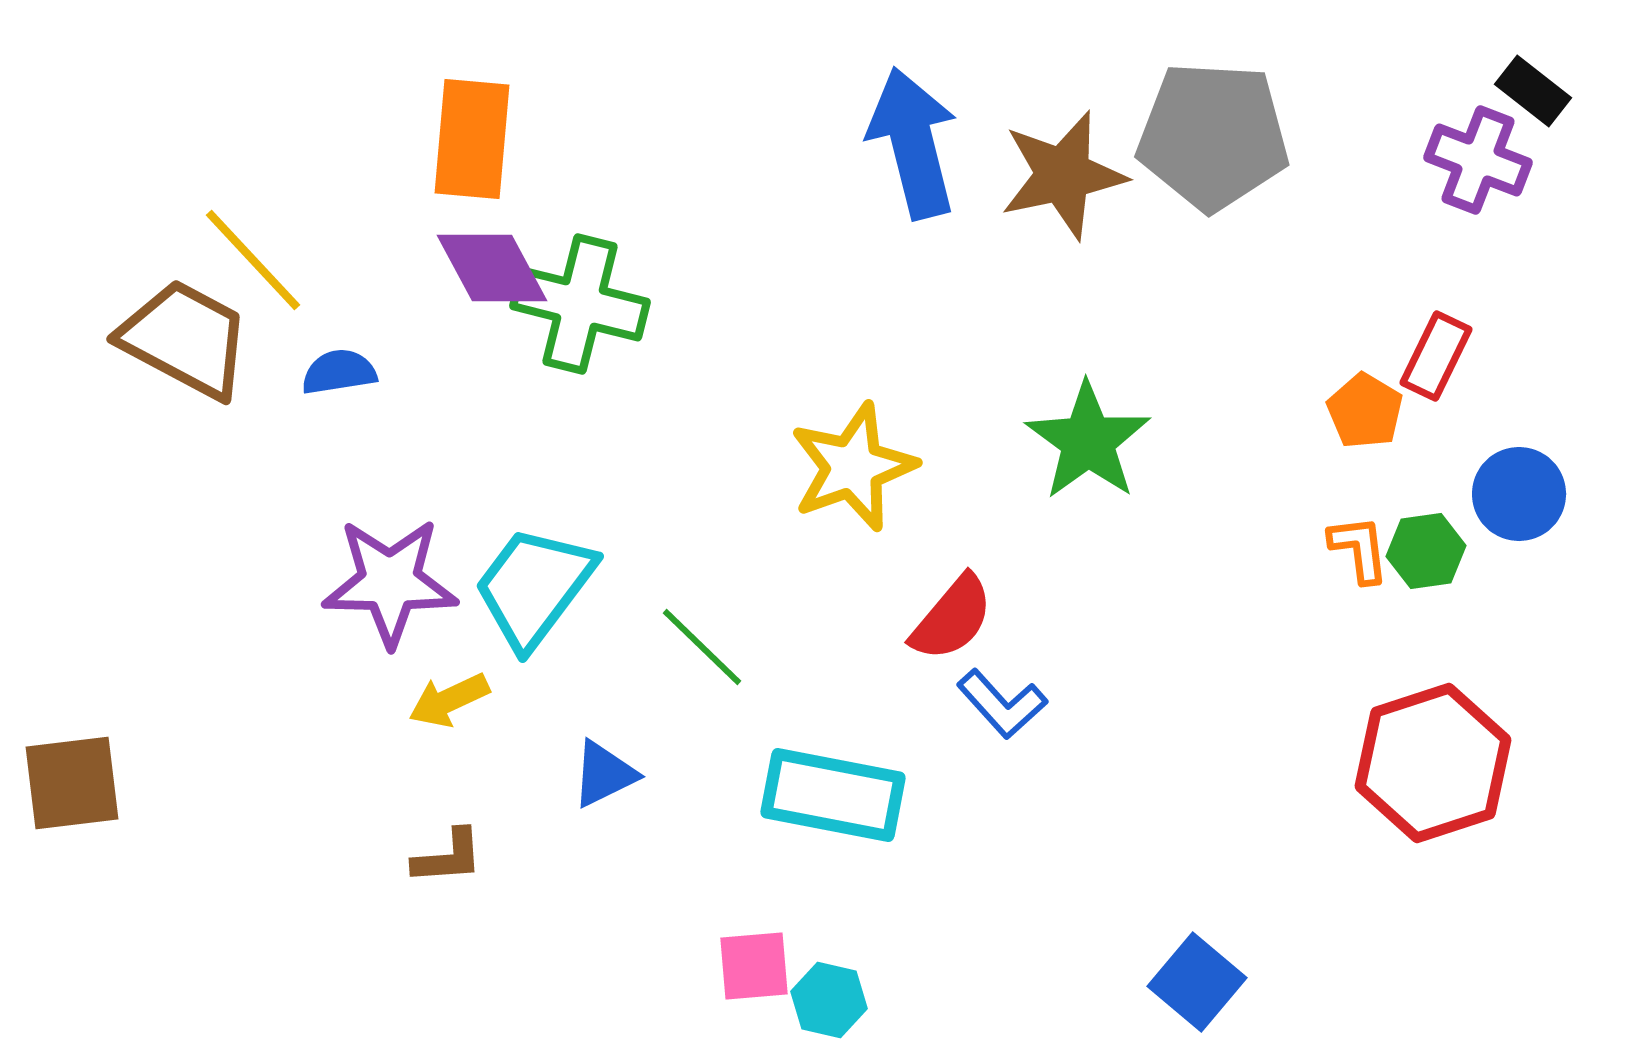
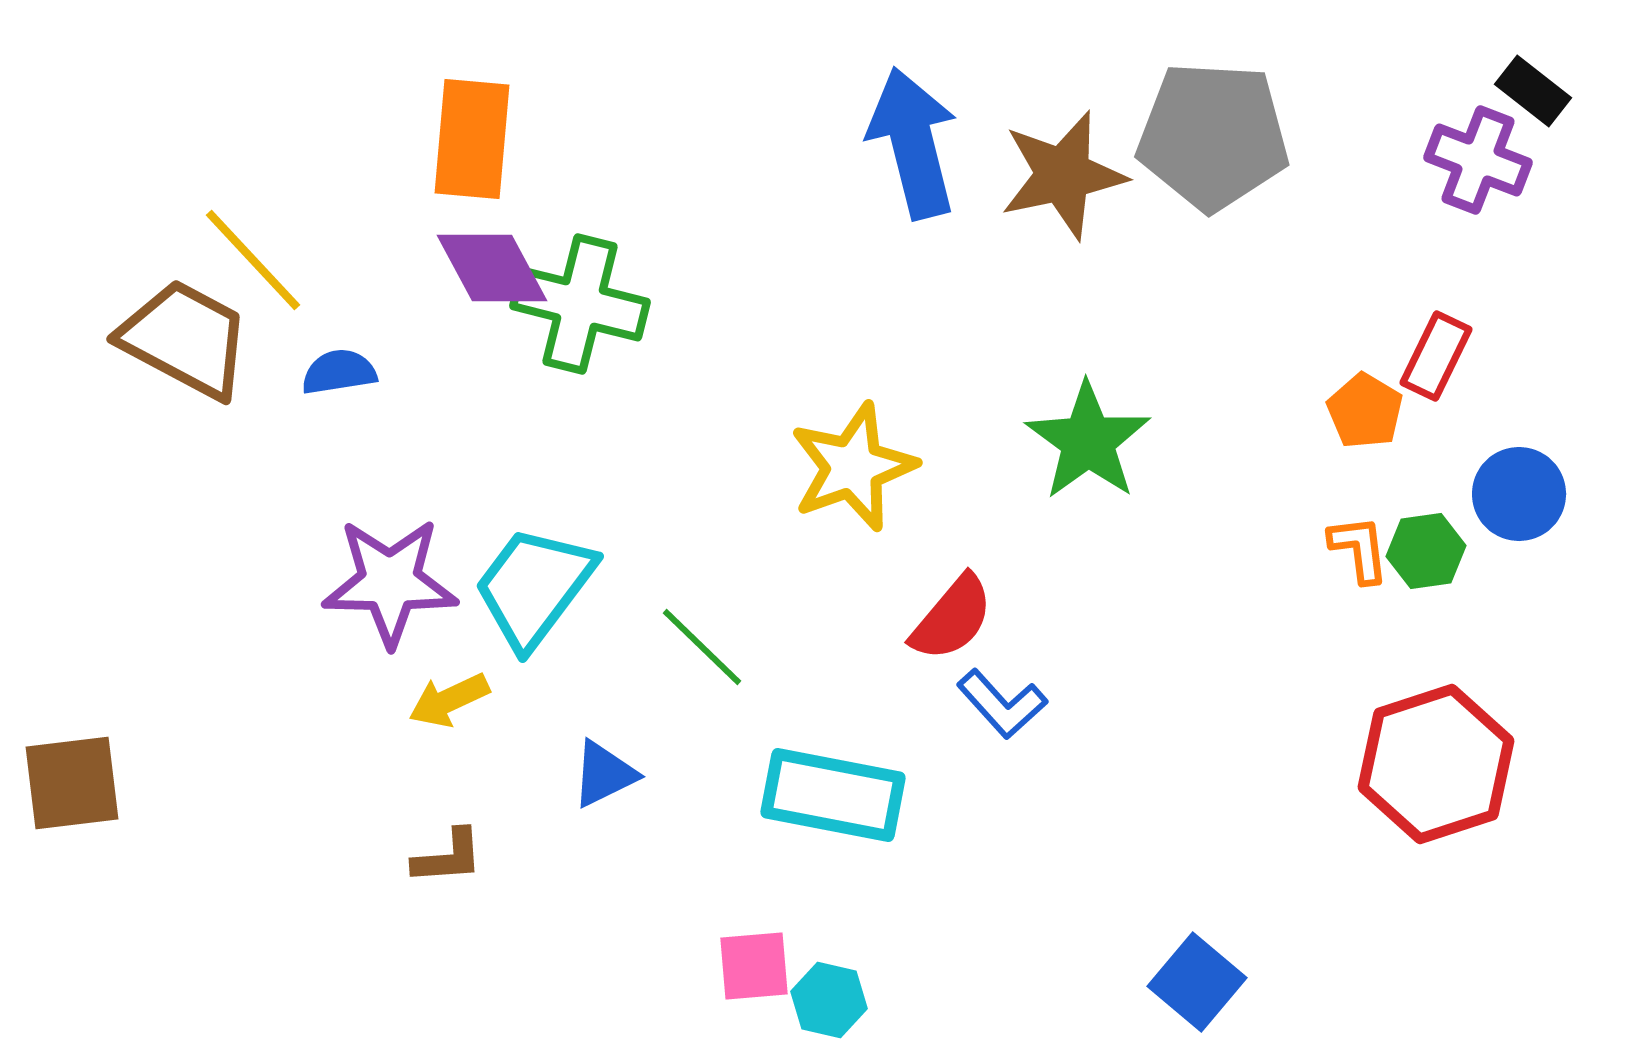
red hexagon: moved 3 px right, 1 px down
